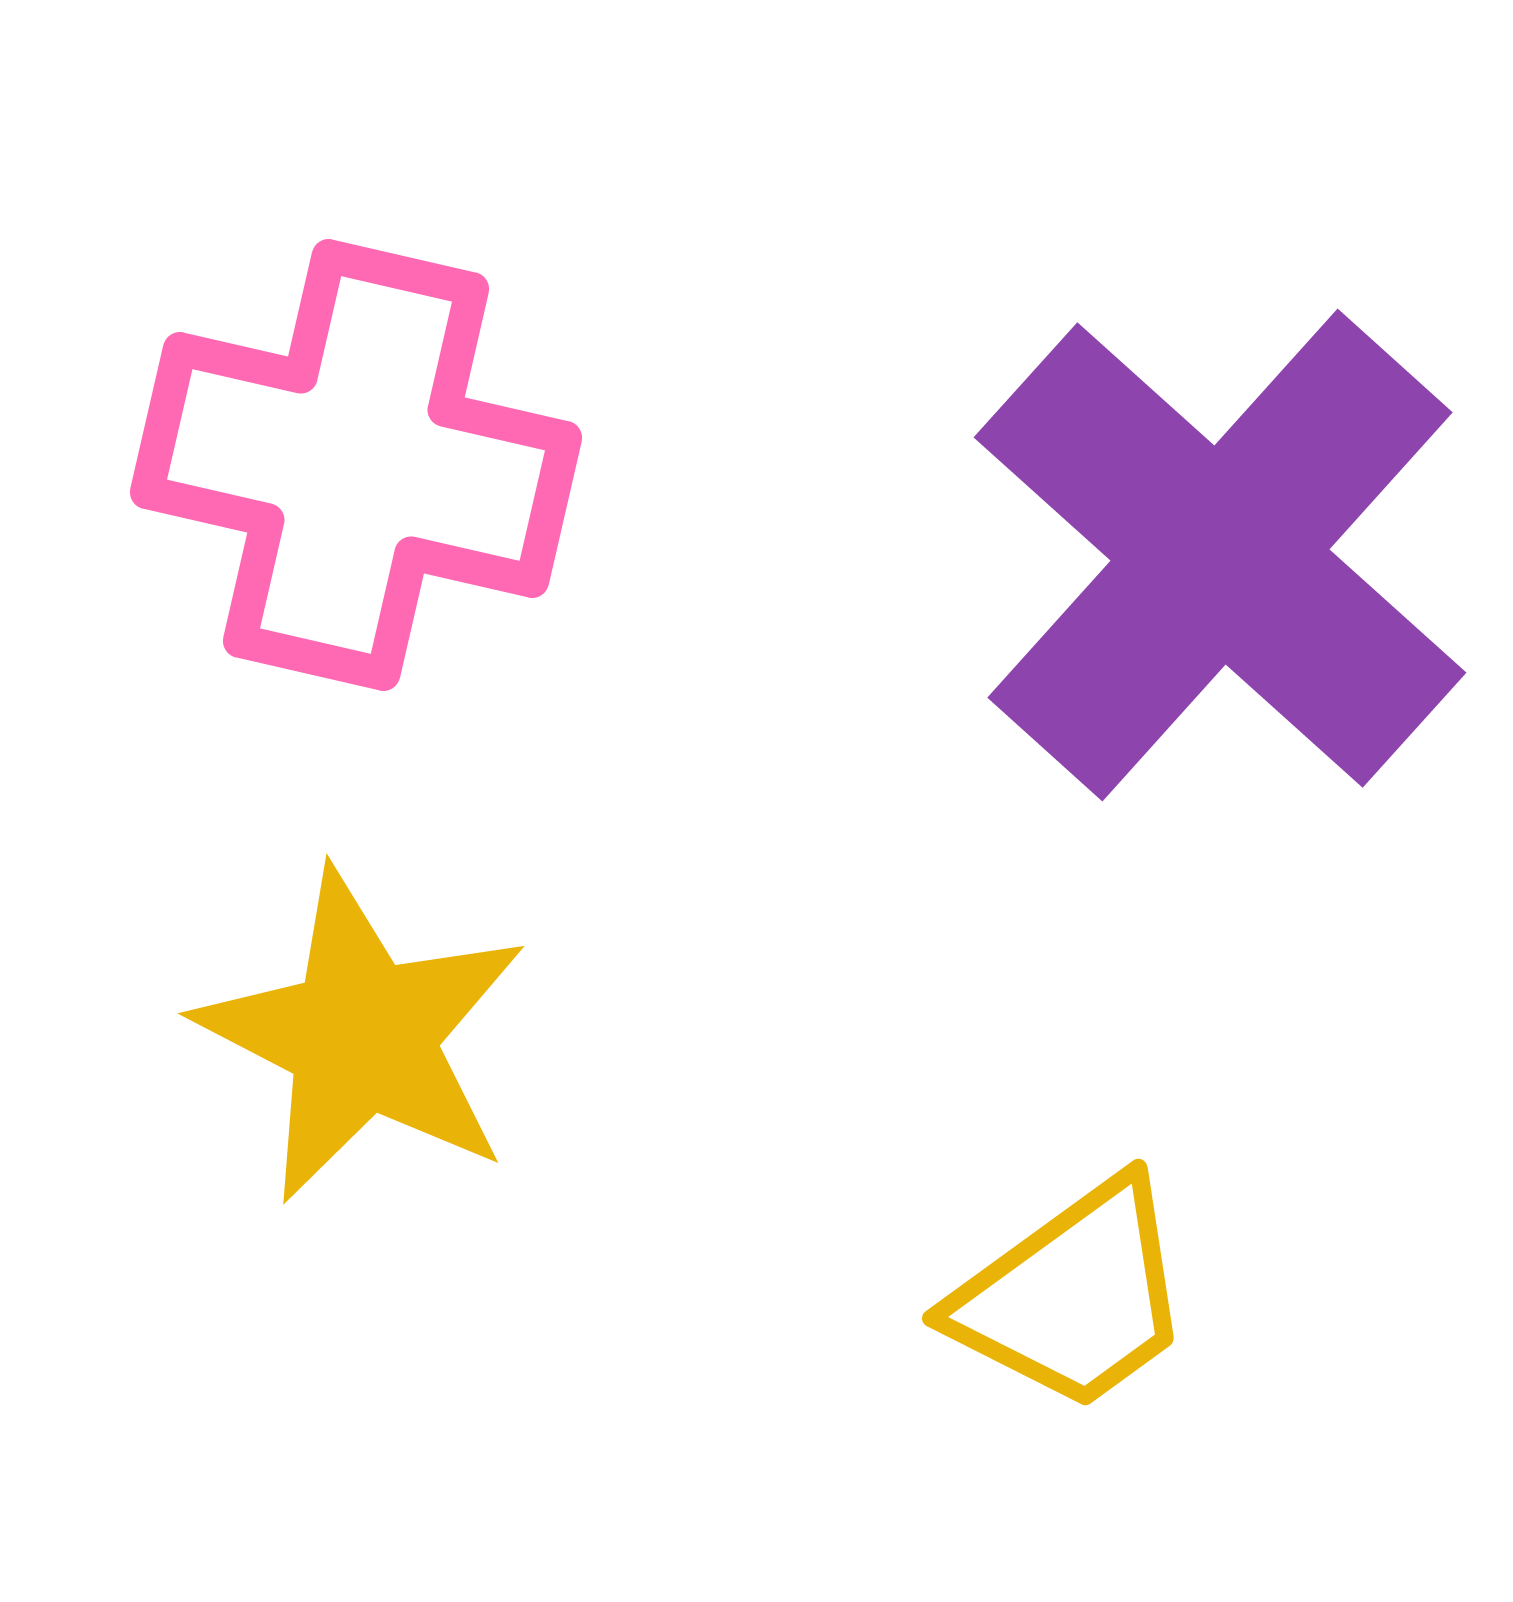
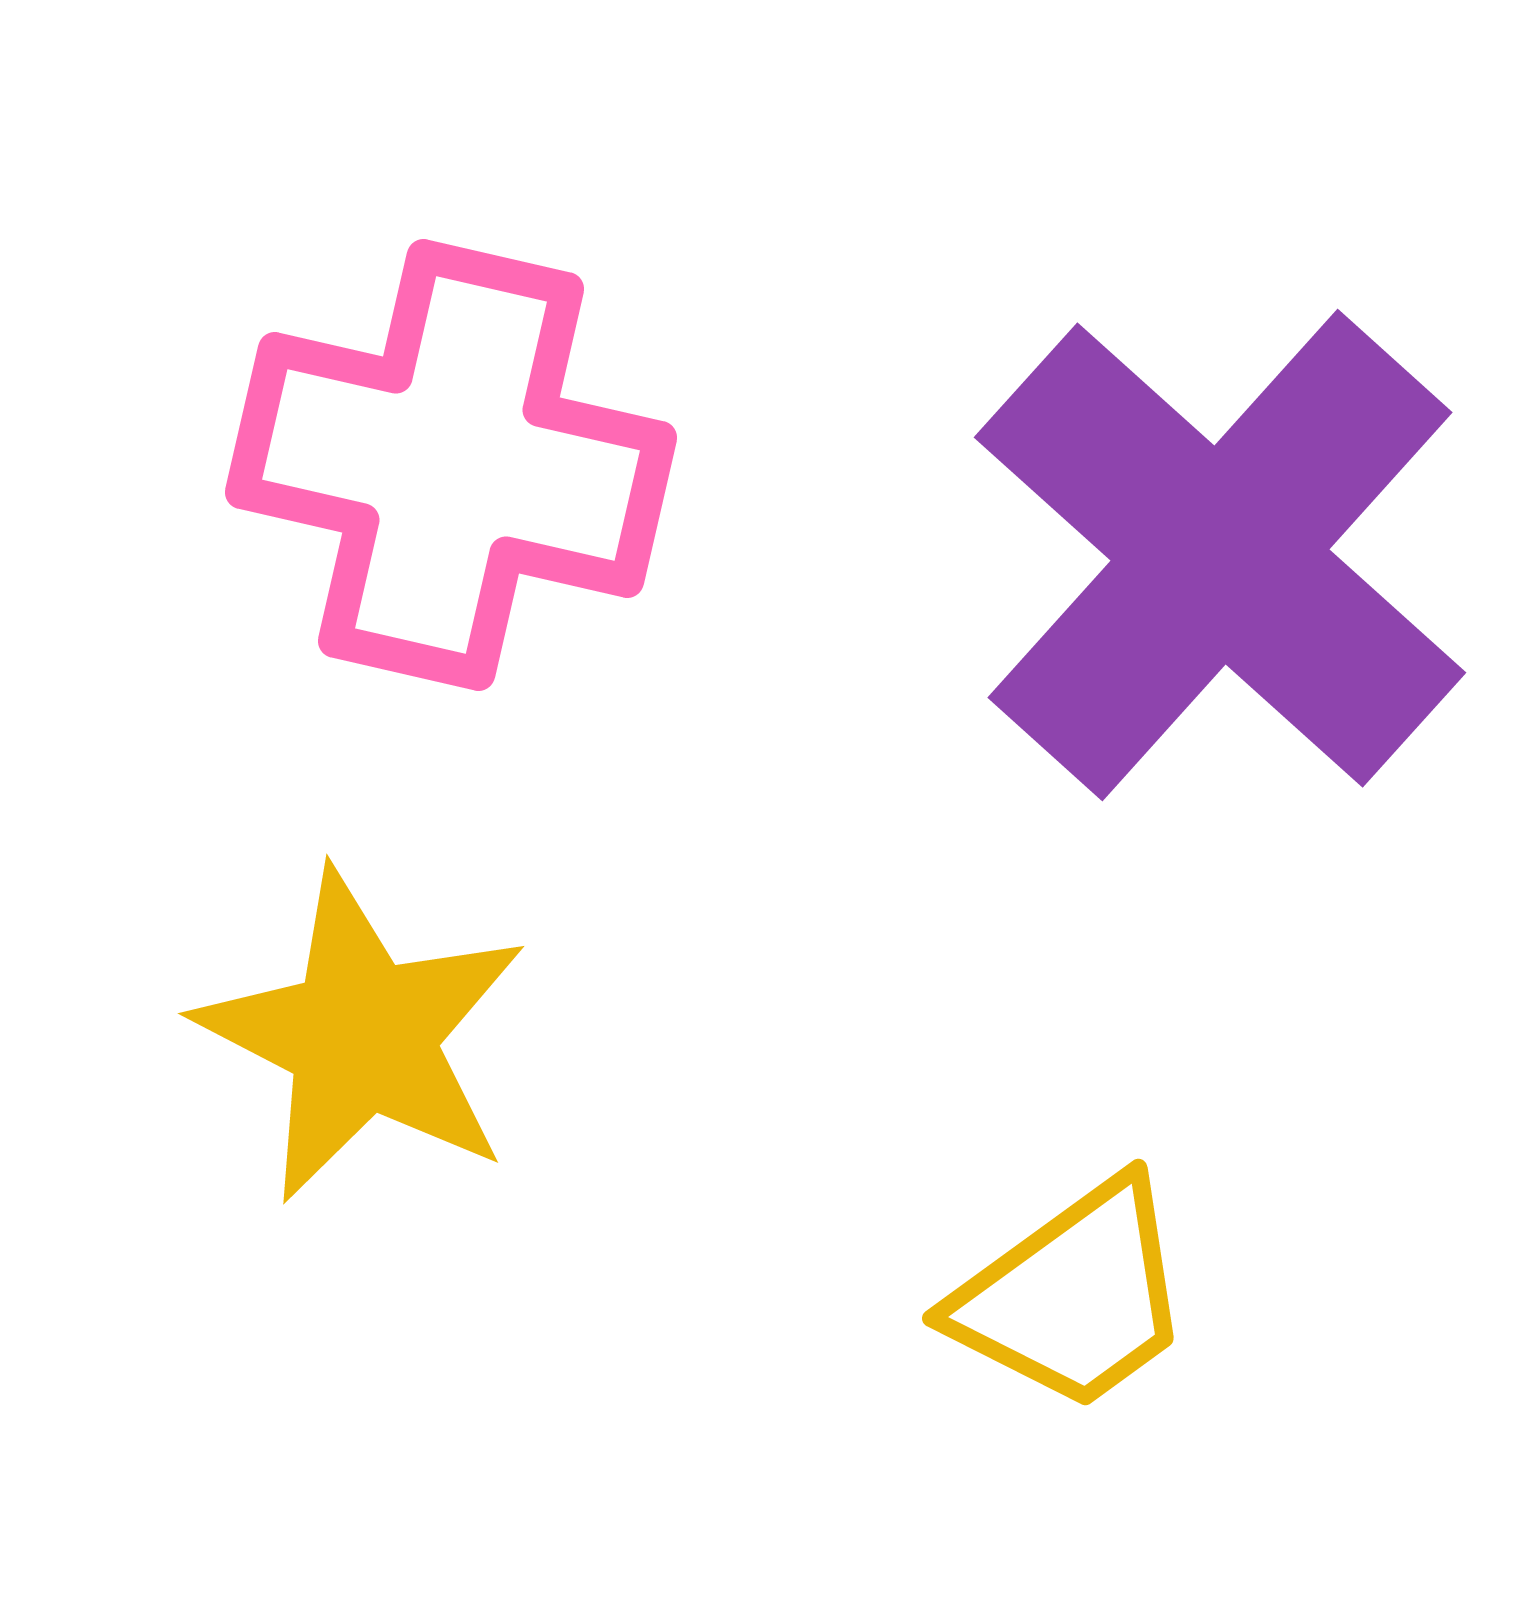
pink cross: moved 95 px right
